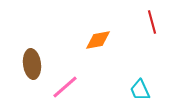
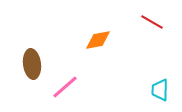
red line: rotated 45 degrees counterclockwise
cyan trapezoid: moved 20 px right; rotated 25 degrees clockwise
